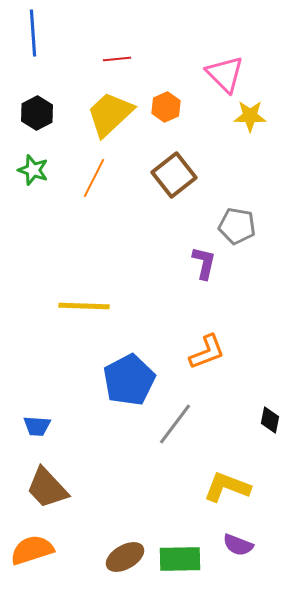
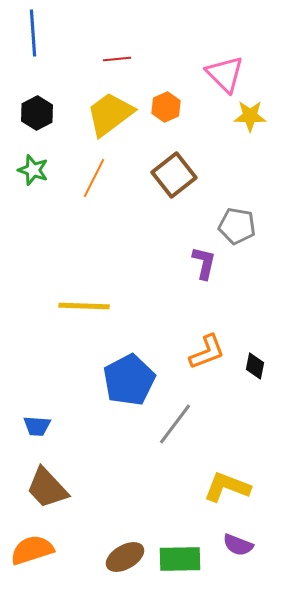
yellow trapezoid: rotated 6 degrees clockwise
black diamond: moved 15 px left, 54 px up
